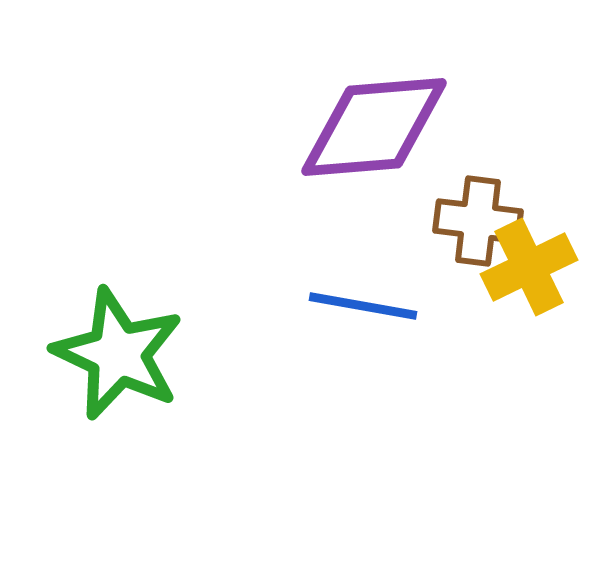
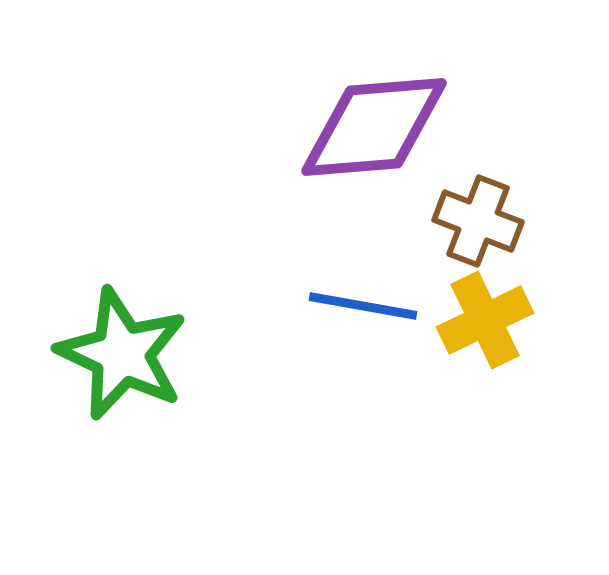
brown cross: rotated 14 degrees clockwise
yellow cross: moved 44 px left, 53 px down
green star: moved 4 px right
